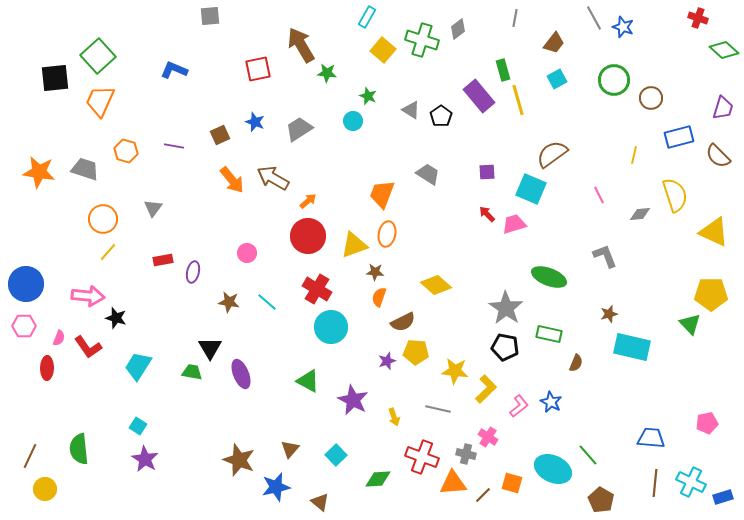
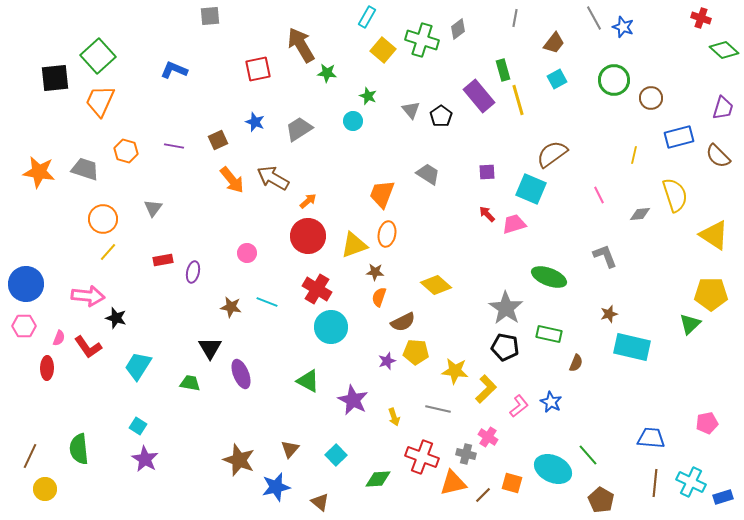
red cross at (698, 18): moved 3 px right
gray triangle at (411, 110): rotated 18 degrees clockwise
brown square at (220, 135): moved 2 px left, 5 px down
yellow triangle at (714, 232): moved 3 px down; rotated 8 degrees clockwise
brown star at (229, 302): moved 2 px right, 5 px down
cyan line at (267, 302): rotated 20 degrees counterclockwise
green triangle at (690, 324): rotated 30 degrees clockwise
green trapezoid at (192, 372): moved 2 px left, 11 px down
orange triangle at (453, 483): rotated 8 degrees counterclockwise
